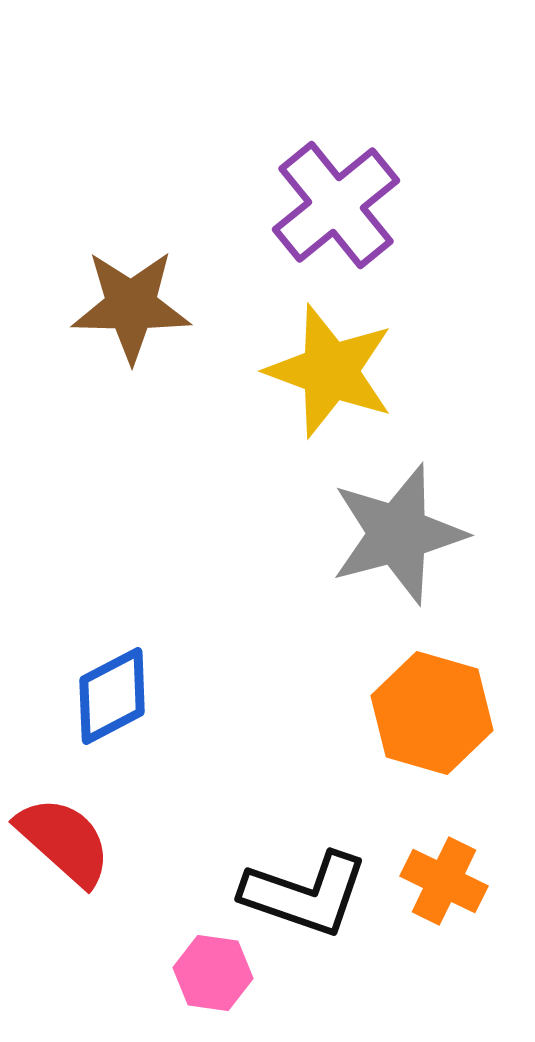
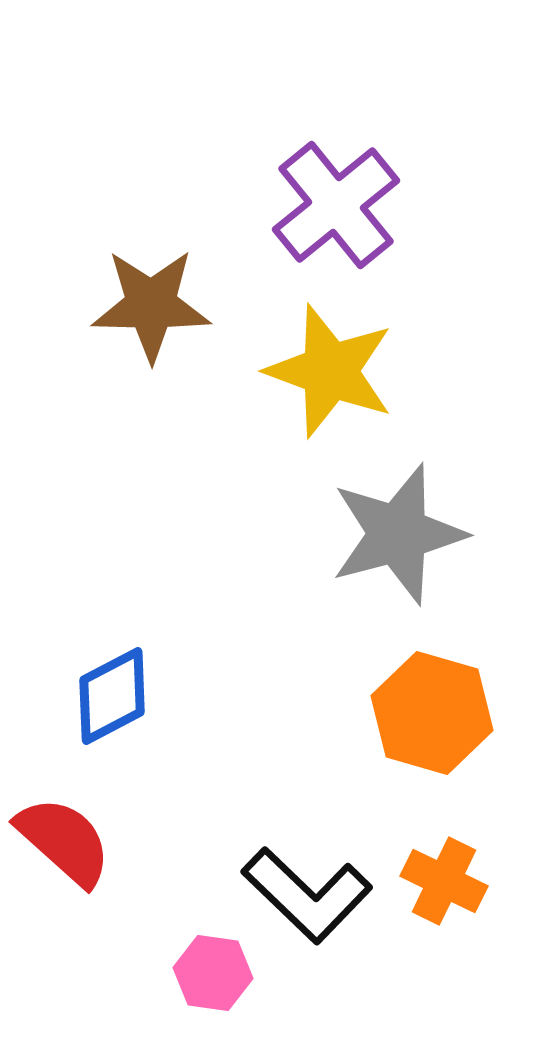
brown star: moved 20 px right, 1 px up
black L-shape: moved 2 px right, 1 px down; rotated 25 degrees clockwise
